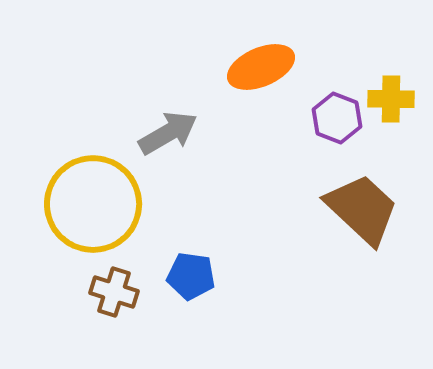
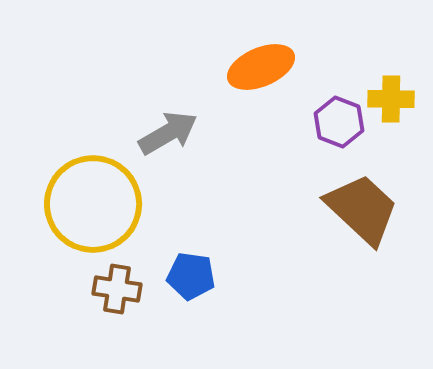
purple hexagon: moved 2 px right, 4 px down
brown cross: moved 3 px right, 3 px up; rotated 9 degrees counterclockwise
